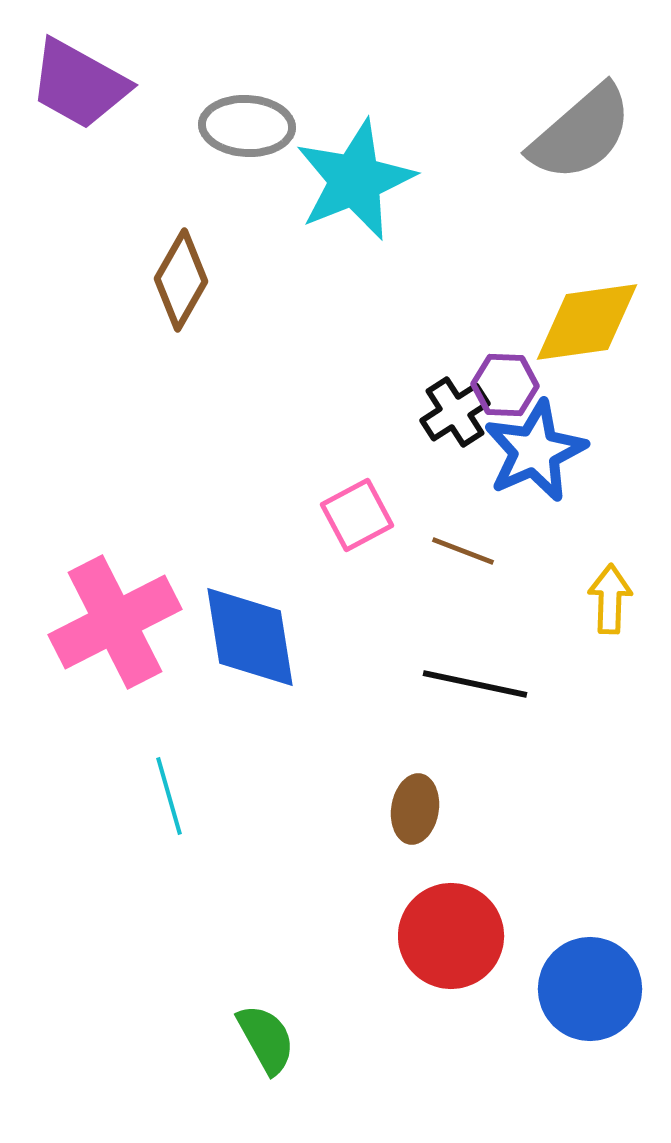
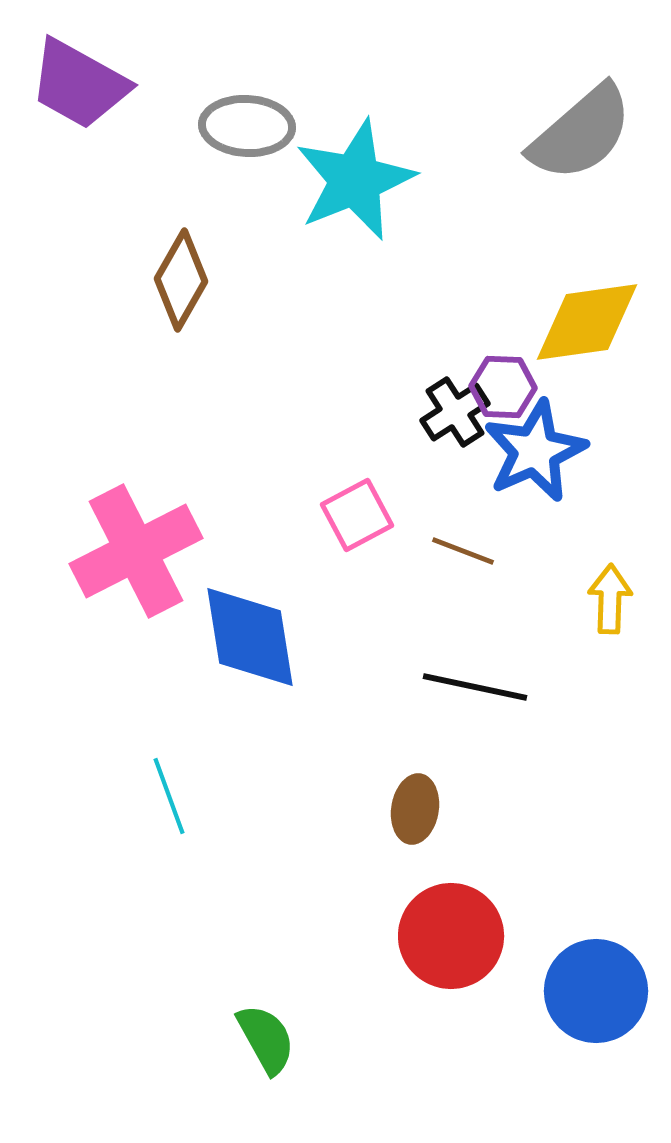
purple hexagon: moved 2 px left, 2 px down
pink cross: moved 21 px right, 71 px up
black line: moved 3 px down
cyan line: rotated 4 degrees counterclockwise
blue circle: moved 6 px right, 2 px down
